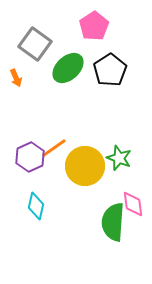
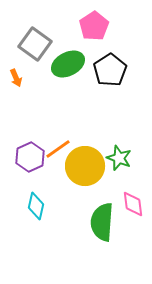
green ellipse: moved 4 px up; rotated 16 degrees clockwise
orange line: moved 4 px right, 1 px down
green semicircle: moved 11 px left
